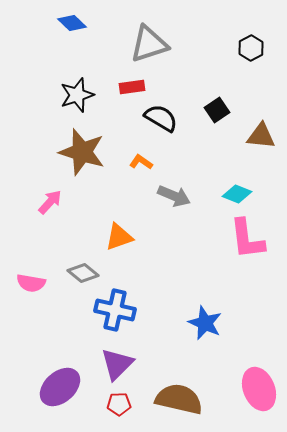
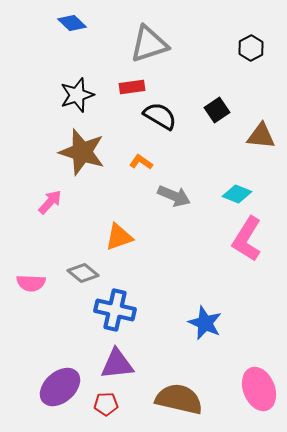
black semicircle: moved 1 px left, 2 px up
pink L-shape: rotated 39 degrees clockwise
pink semicircle: rotated 8 degrees counterclockwise
purple triangle: rotated 39 degrees clockwise
red pentagon: moved 13 px left
